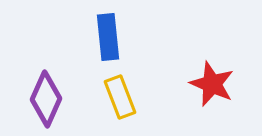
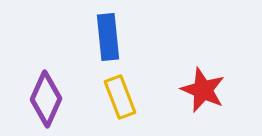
red star: moved 9 px left, 6 px down
